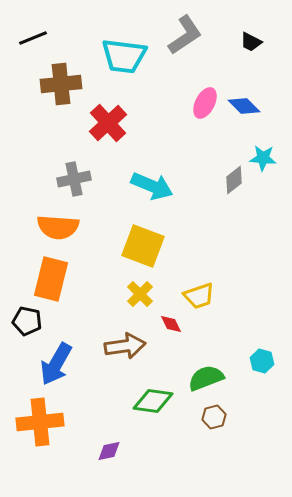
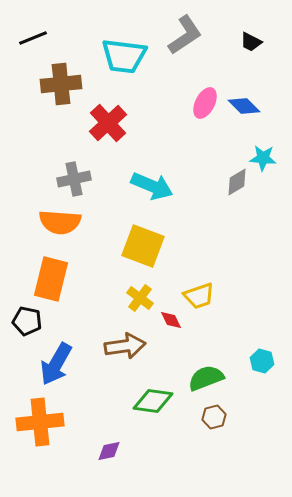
gray diamond: moved 3 px right, 2 px down; rotated 8 degrees clockwise
orange semicircle: moved 2 px right, 5 px up
yellow cross: moved 4 px down; rotated 8 degrees counterclockwise
red diamond: moved 4 px up
